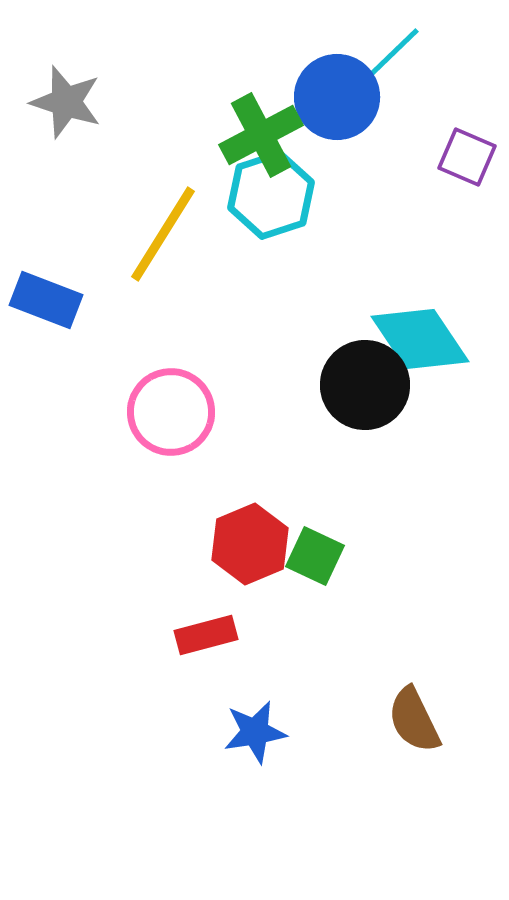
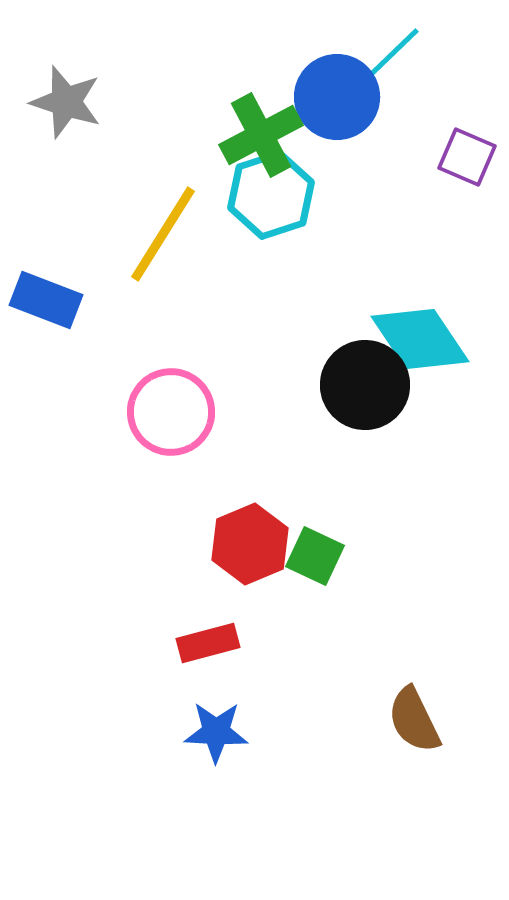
red rectangle: moved 2 px right, 8 px down
blue star: moved 39 px left; rotated 12 degrees clockwise
